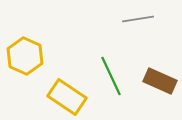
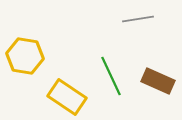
yellow hexagon: rotated 15 degrees counterclockwise
brown rectangle: moved 2 px left
